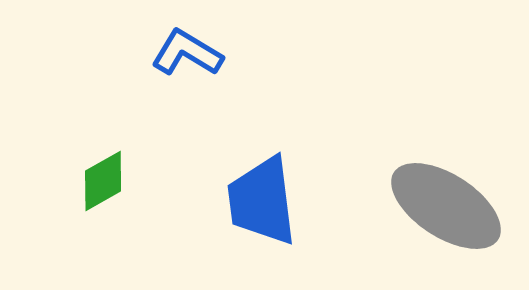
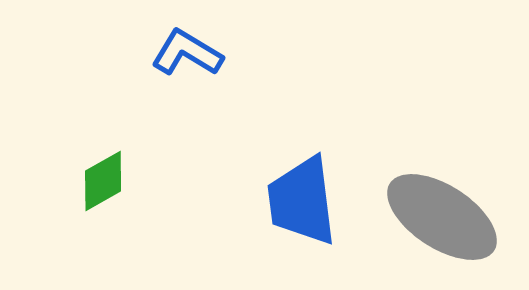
blue trapezoid: moved 40 px right
gray ellipse: moved 4 px left, 11 px down
